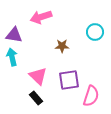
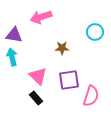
brown star: moved 2 px down
